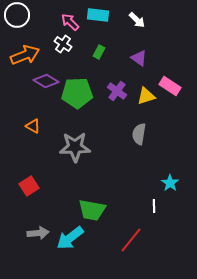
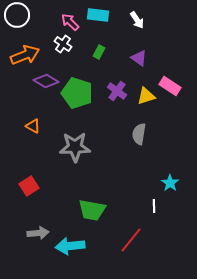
white arrow: rotated 12 degrees clockwise
green pentagon: rotated 20 degrees clockwise
cyan arrow: moved 8 px down; rotated 32 degrees clockwise
